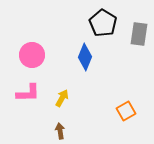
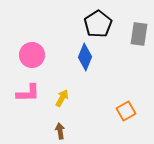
black pentagon: moved 5 px left, 1 px down; rotated 8 degrees clockwise
